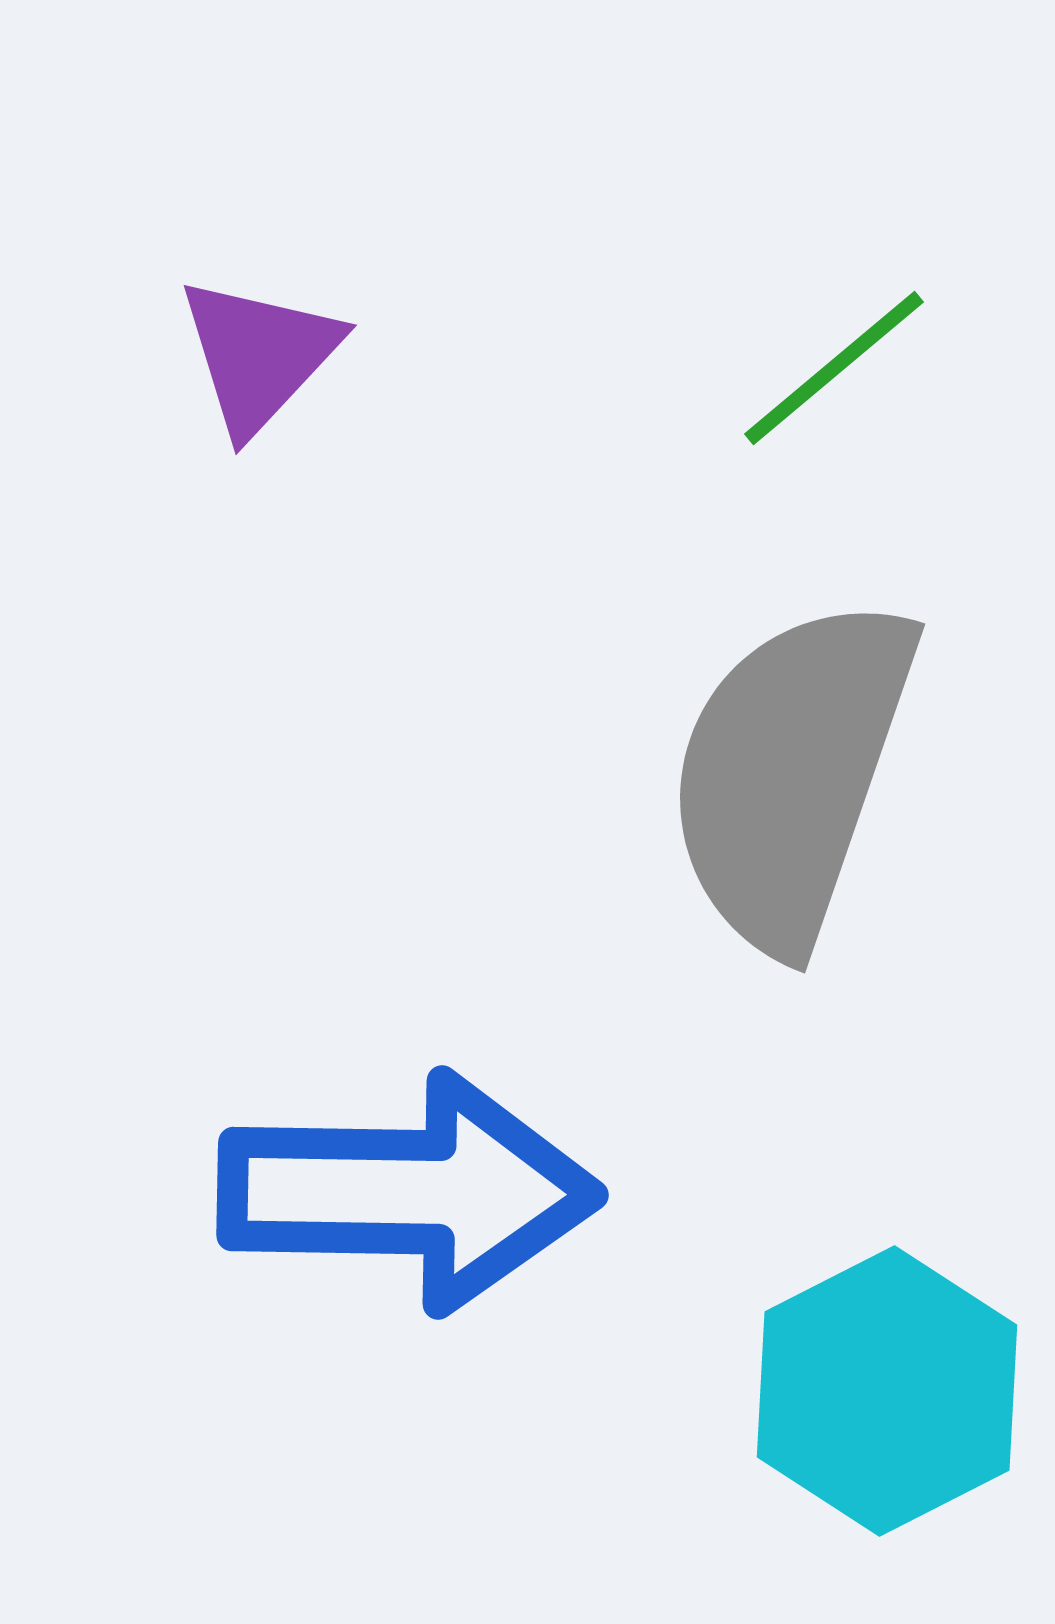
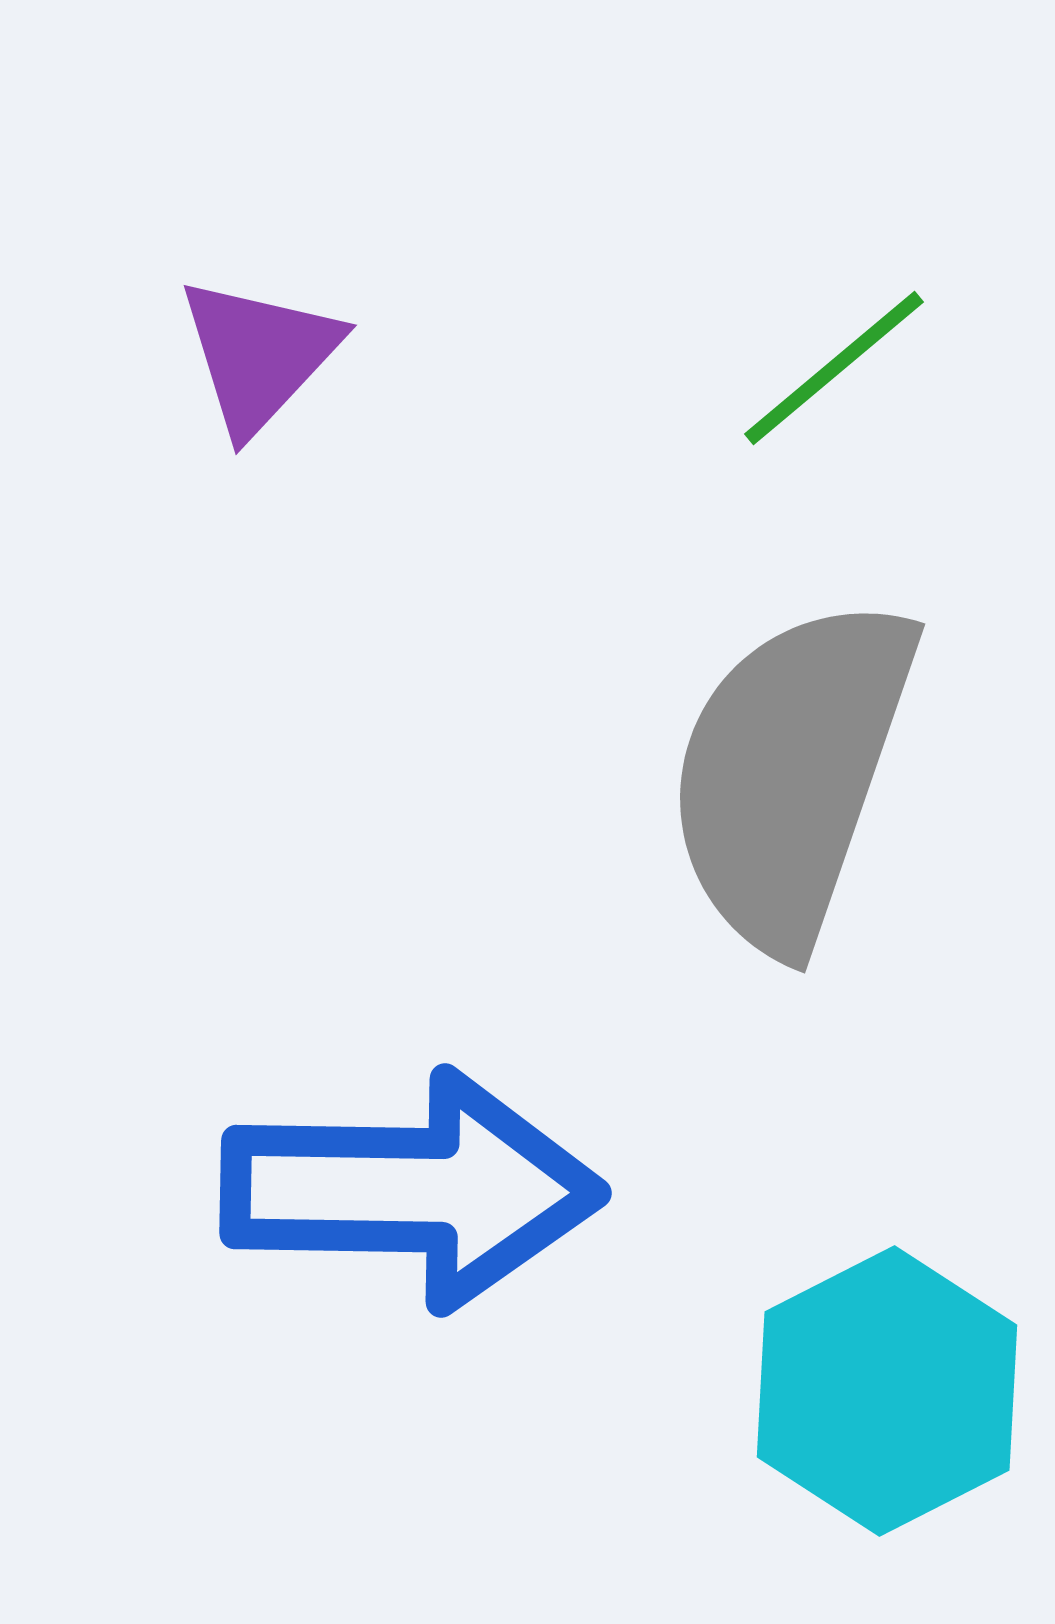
blue arrow: moved 3 px right, 2 px up
